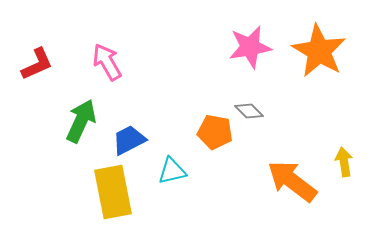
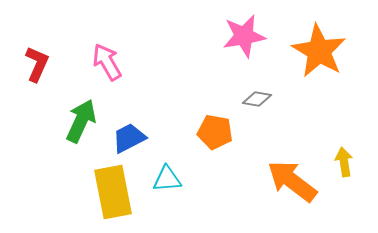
pink star: moved 6 px left, 11 px up
red L-shape: rotated 42 degrees counterclockwise
gray diamond: moved 8 px right, 12 px up; rotated 36 degrees counterclockwise
blue trapezoid: moved 2 px up
cyan triangle: moved 5 px left, 8 px down; rotated 8 degrees clockwise
